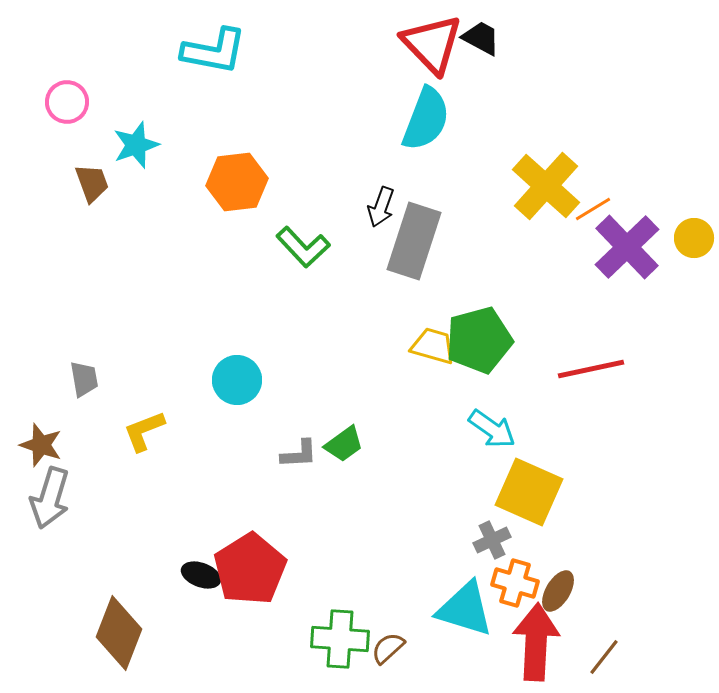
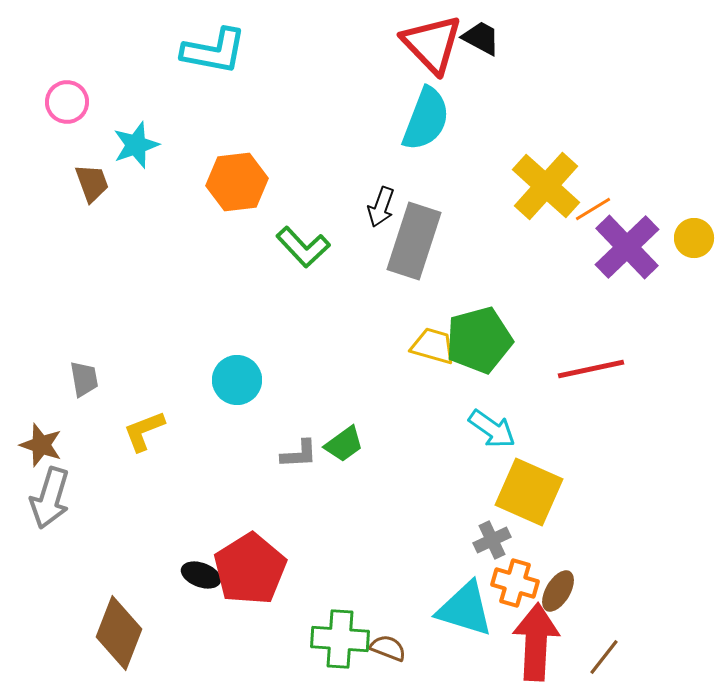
brown semicircle: rotated 63 degrees clockwise
